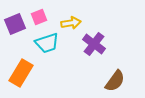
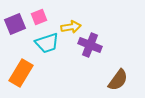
yellow arrow: moved 4 px down
purple cross: moved 4 px left, 1 px down; rotated 15 degrees counterclockwise
brown semicircle: moved 3 px right, 1 px up
